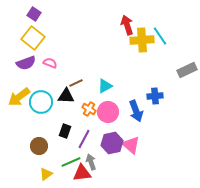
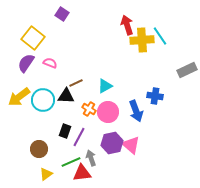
purple square: moved 28 px right
purple semicircle: rotated 144 degrees clockwise
blue cross: rotated 14 degrees clockwise
cyan circle: moved 2 px right, 2 px up
purple line: moved 5 px left, 2 px up
brown circle: moved 3 px down
gray arrow: moved 4 px up
